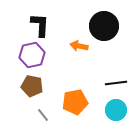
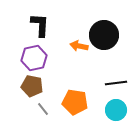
black circle: moved 9 px down
purple hexagon: moved 2 px right, 3 px down
orange pentagon: rotated 20 degrees clockwise
gray line: moved 6 px up
